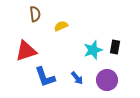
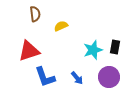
red triangle: moved 3 px right
purple circle: moved 2 px right, 3 px up
